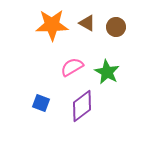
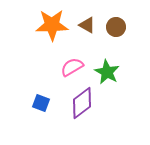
brown triangle: moved 2 px down
purple diamond: moved 3 px up
